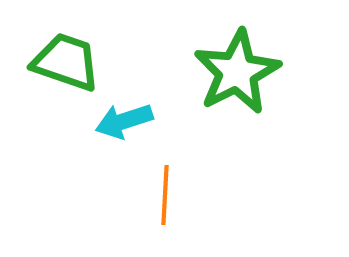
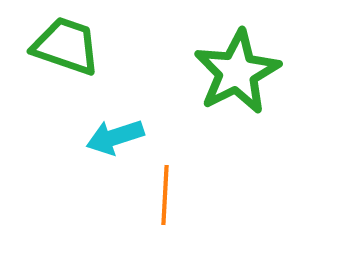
green trapezoid: moved 16 px up
cyan arrow: moved 9 px left, 16 px down
